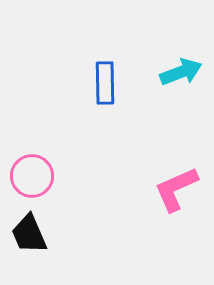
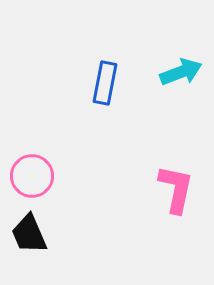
blue rectangle: rotated 12 degrees clockwise
pink L-shape: rotated 126 degrees clockwise
